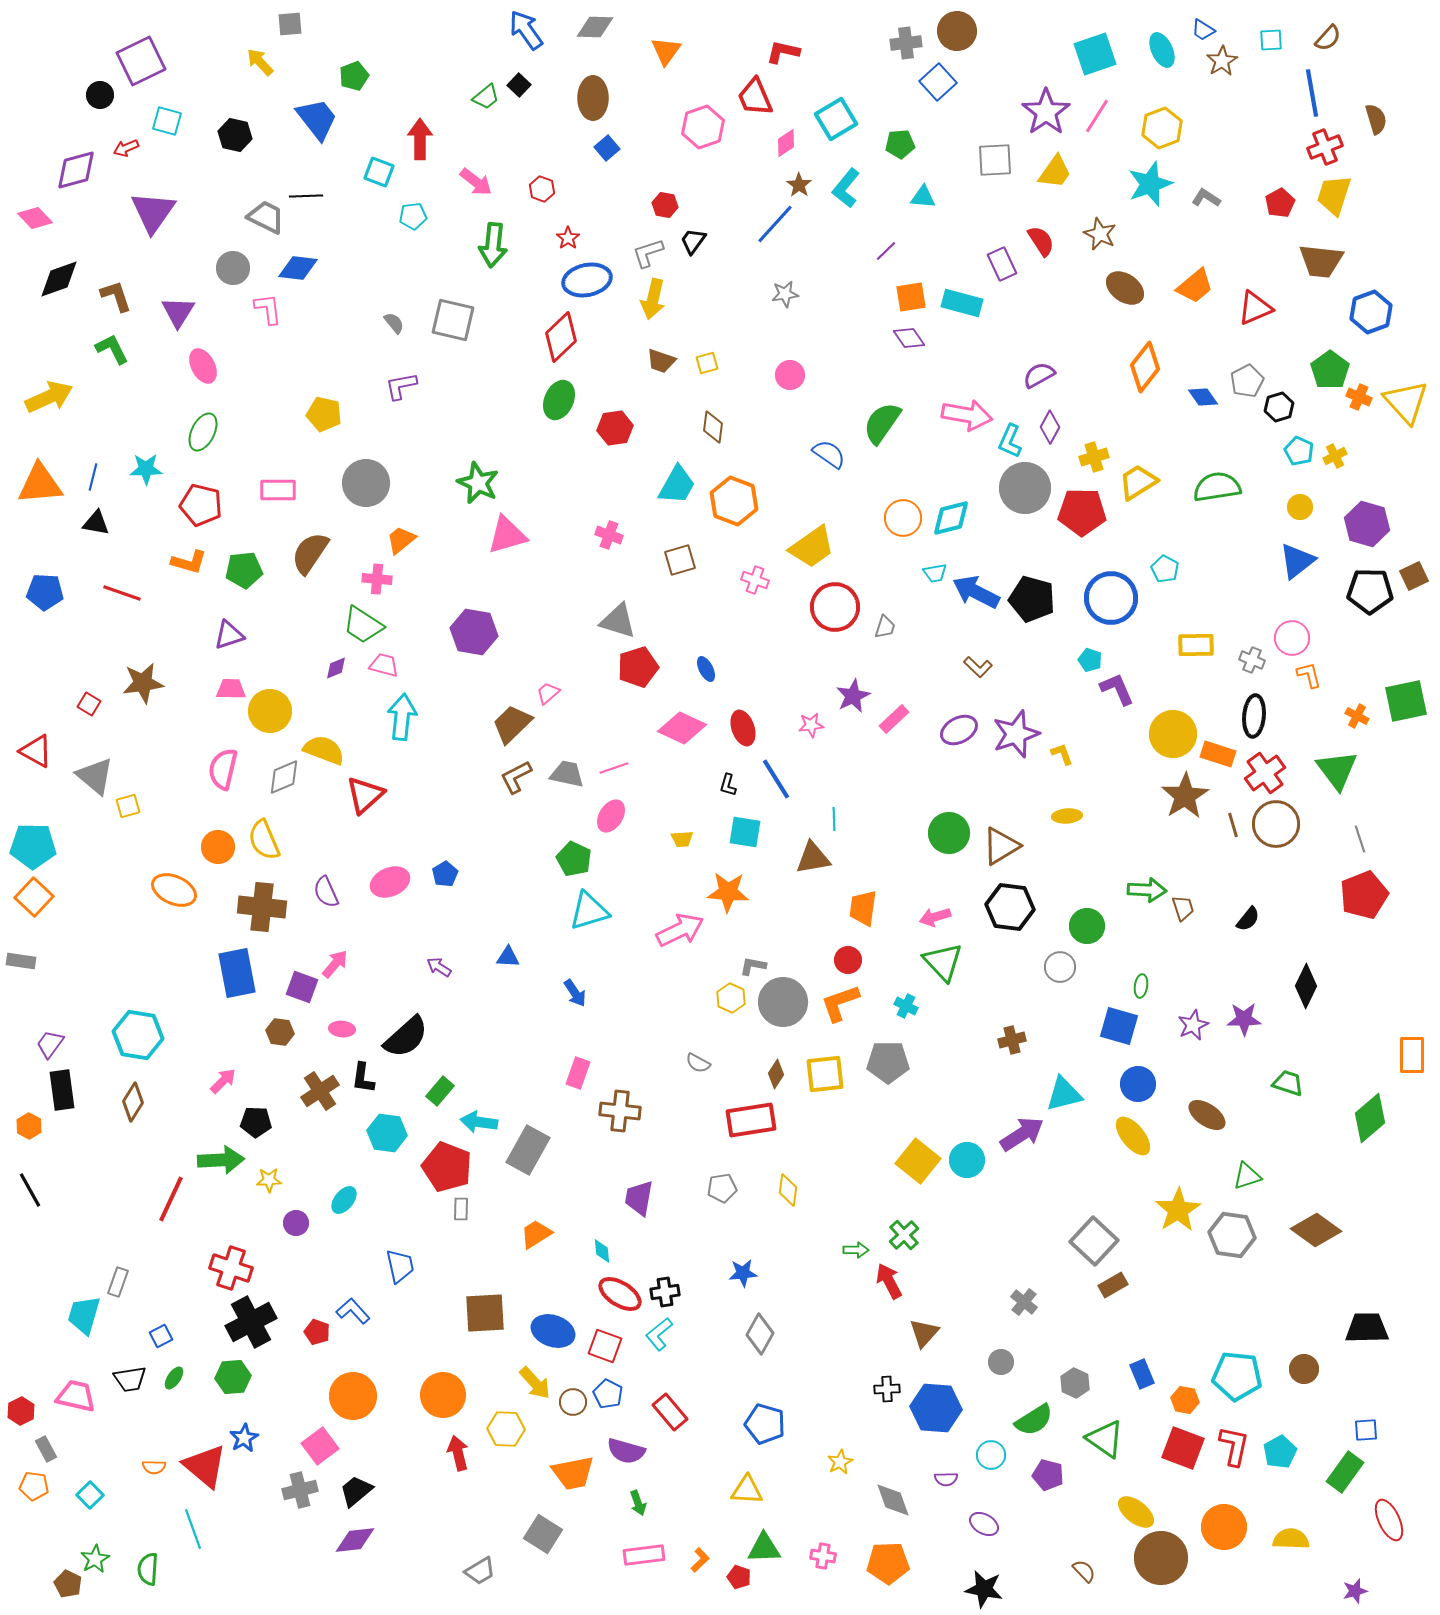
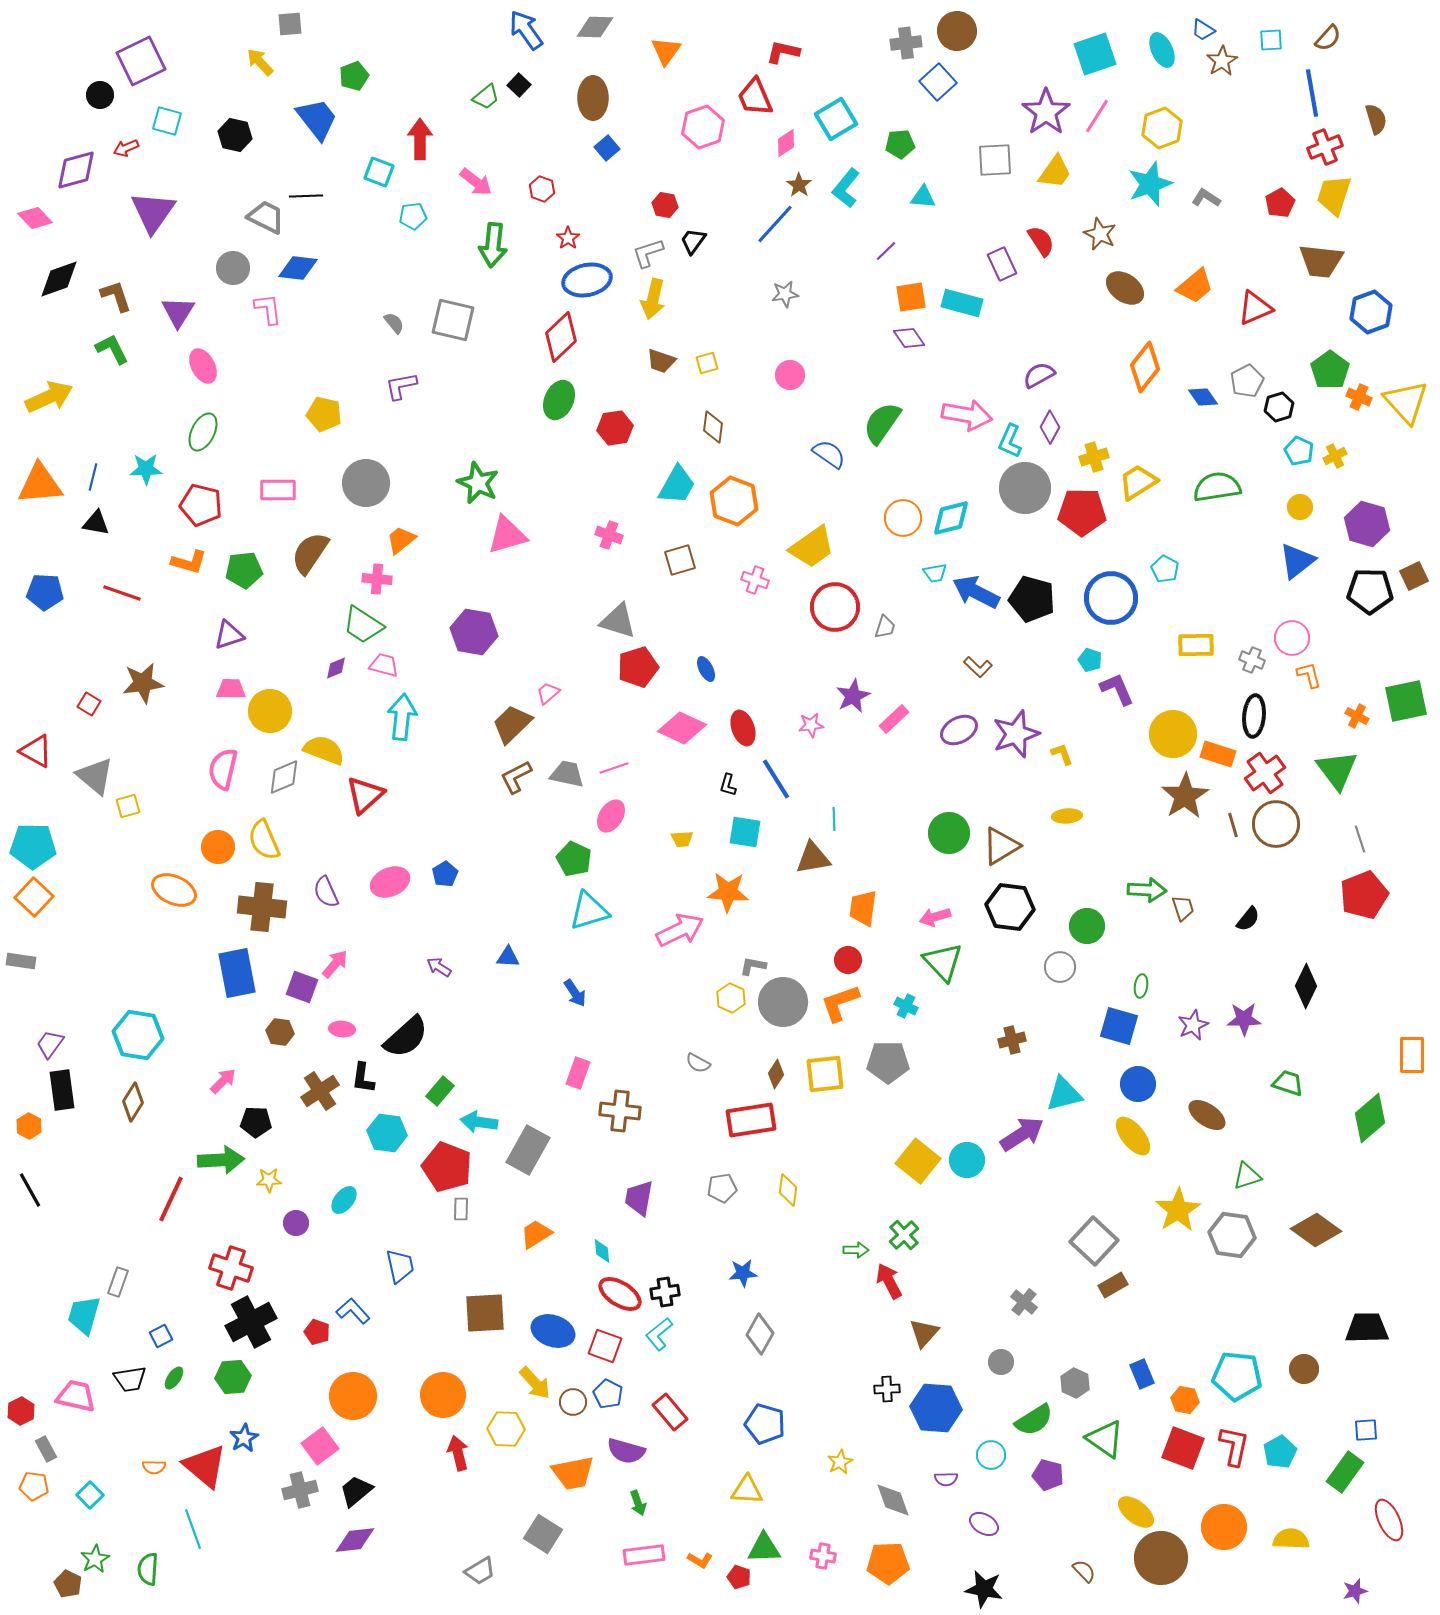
orange L-shape at (700, 1560): rotated 75 degrees clockwise
